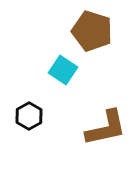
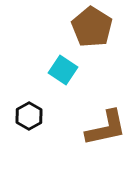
brown pentagon: moved 4 px up; rotated 15 degrees clockwise
